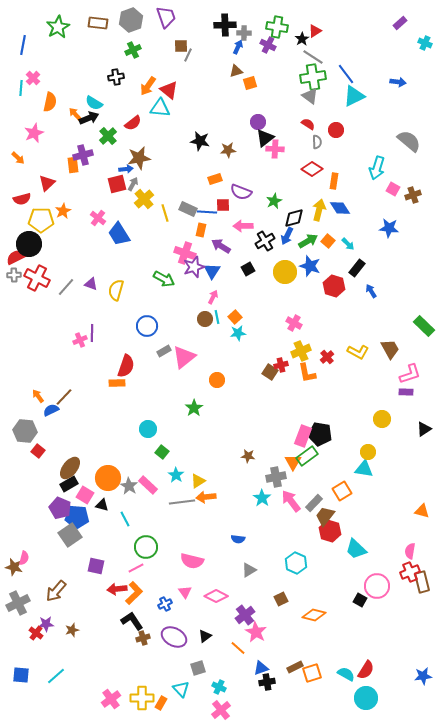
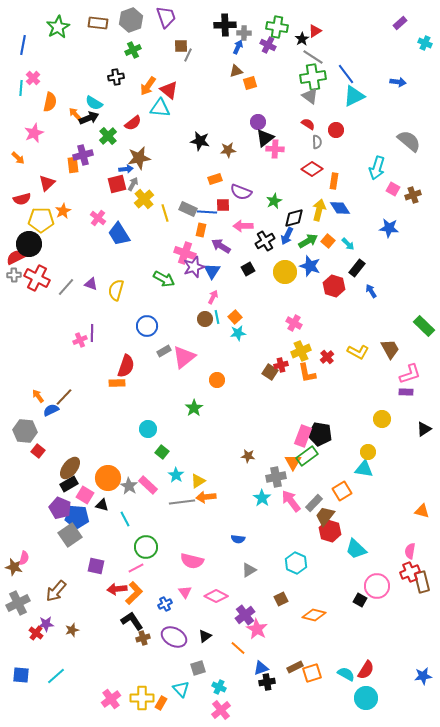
pink star at (256, 632): moved 1 px right, 3 px up
